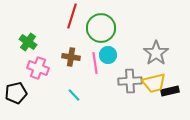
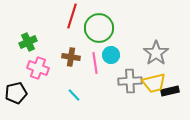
green circle: moved 2 px left
green cross: rotated 30 degrees clockwise
cyan circle: moved 3 px right
